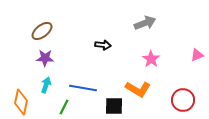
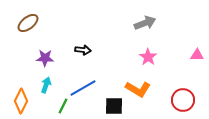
brown ellipse: moved 14 px left, 8 px up
black arrow: moved 20 px left, 5 px down
pink triangle: rotated 24 degrees clockwise
pink star: moved 3 px left, 2 px up
blue line: rotated 40 degrees counterclockwise
orange diamond: moved 1 px up; rotated 15 degrees clockwise
green line: moved 1 px left, 1 px up
